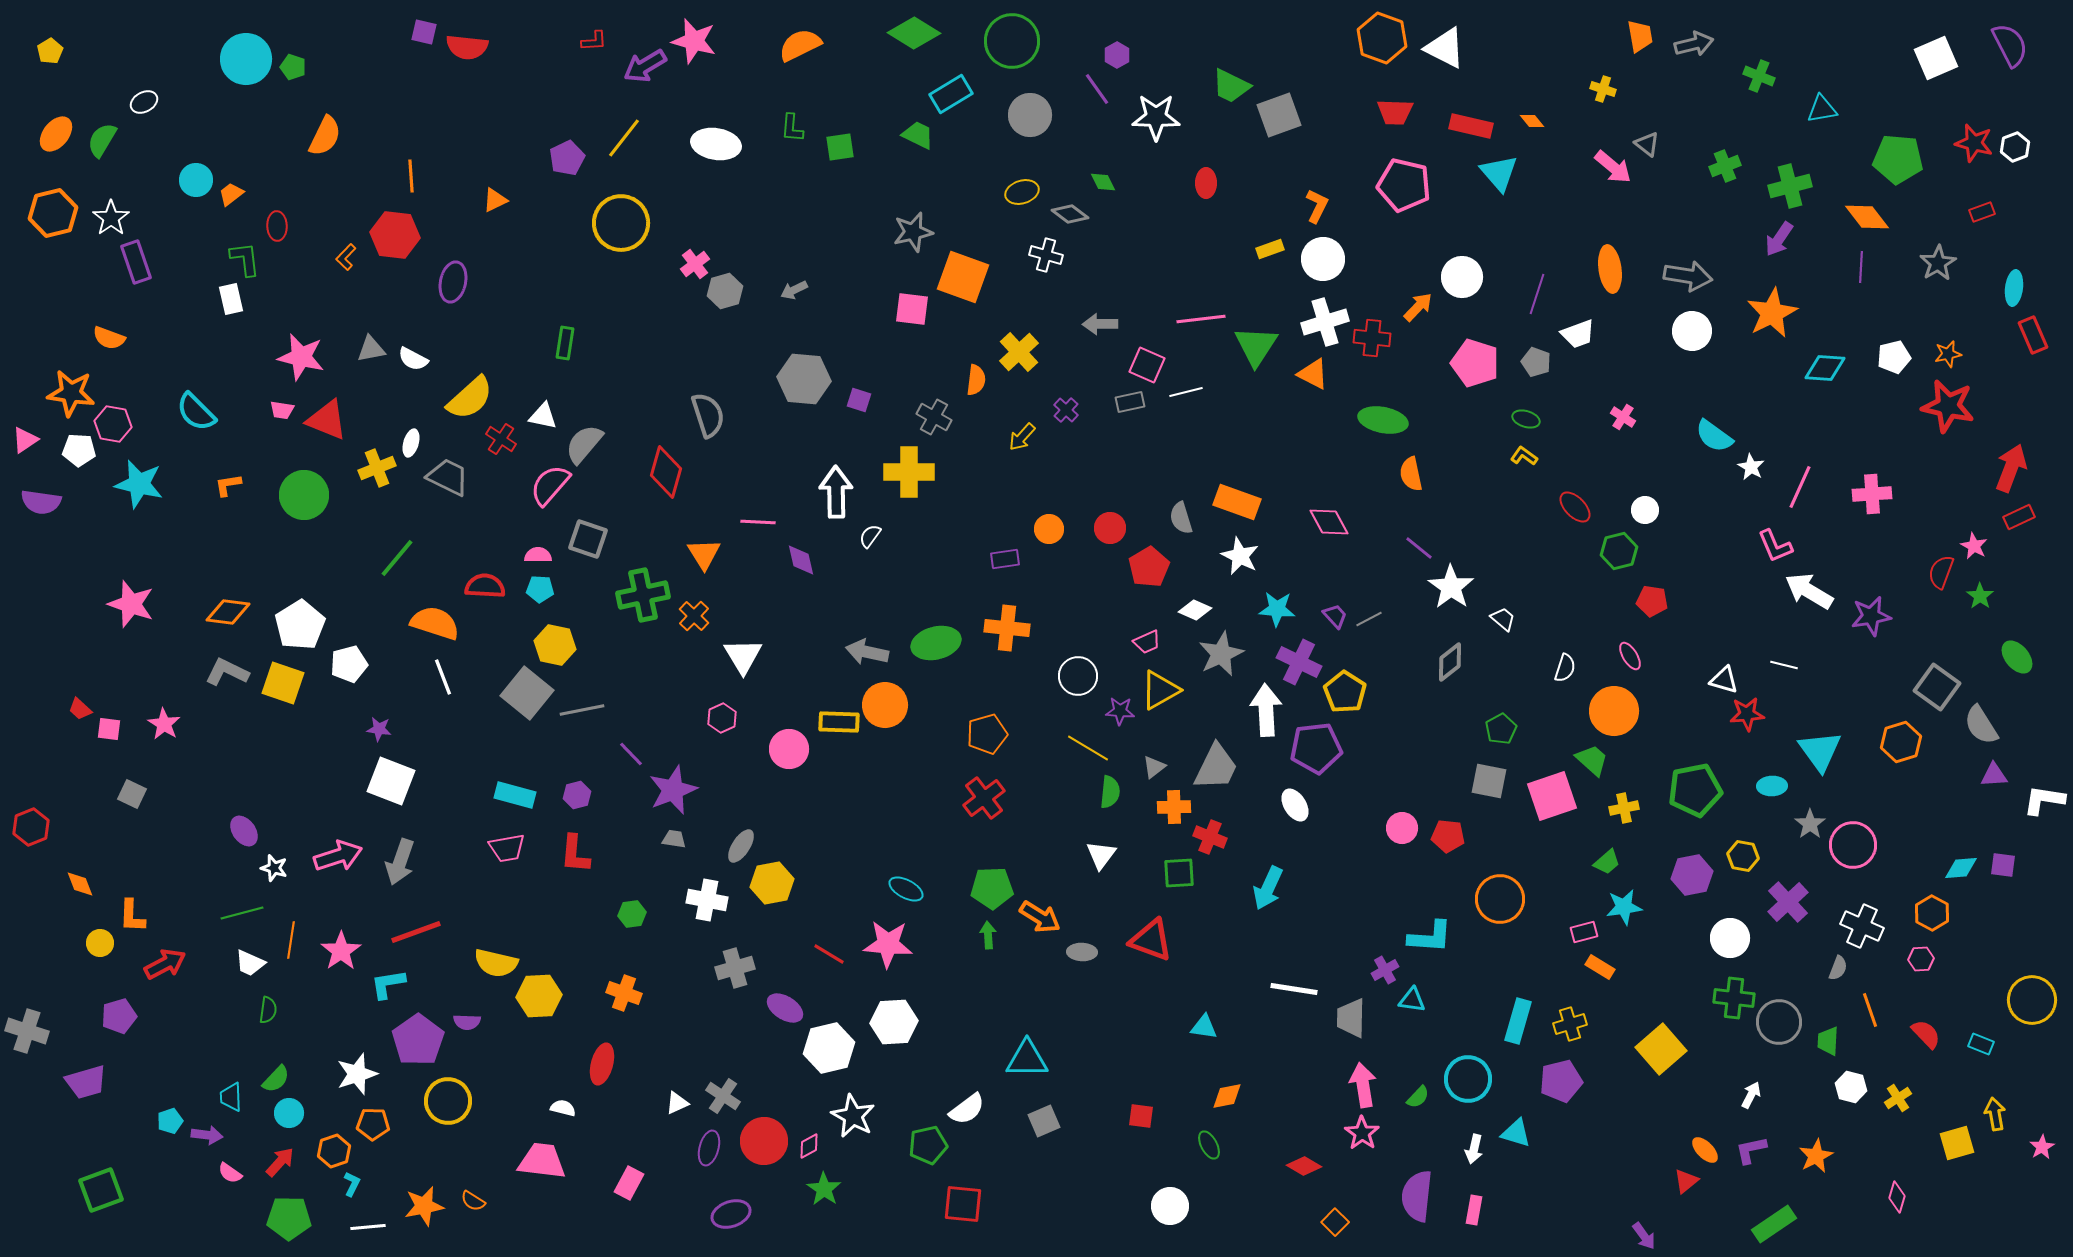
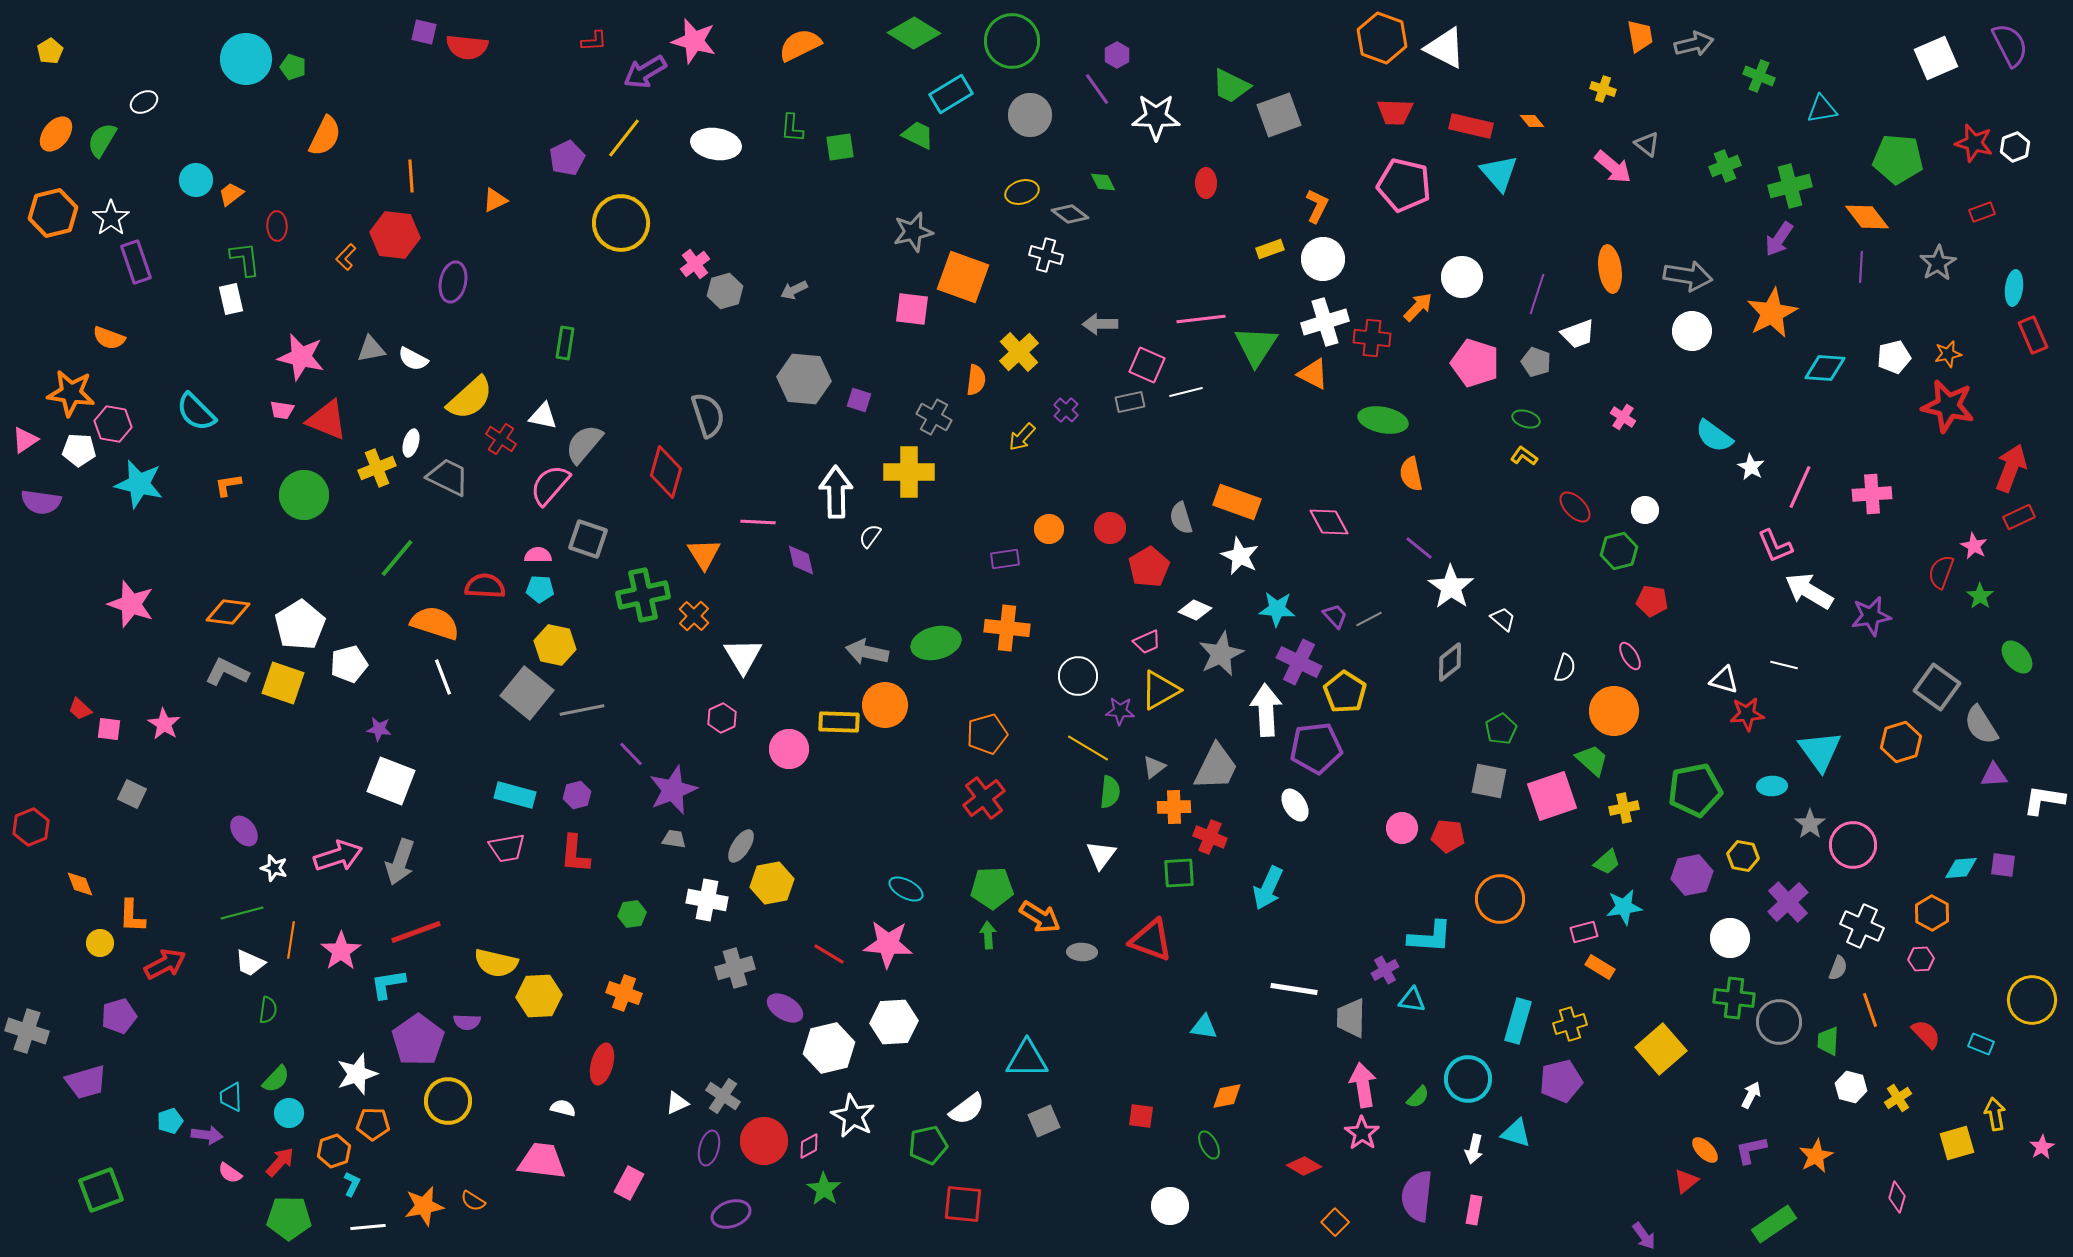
purple arrow at (645, 66): moved 6 px down
